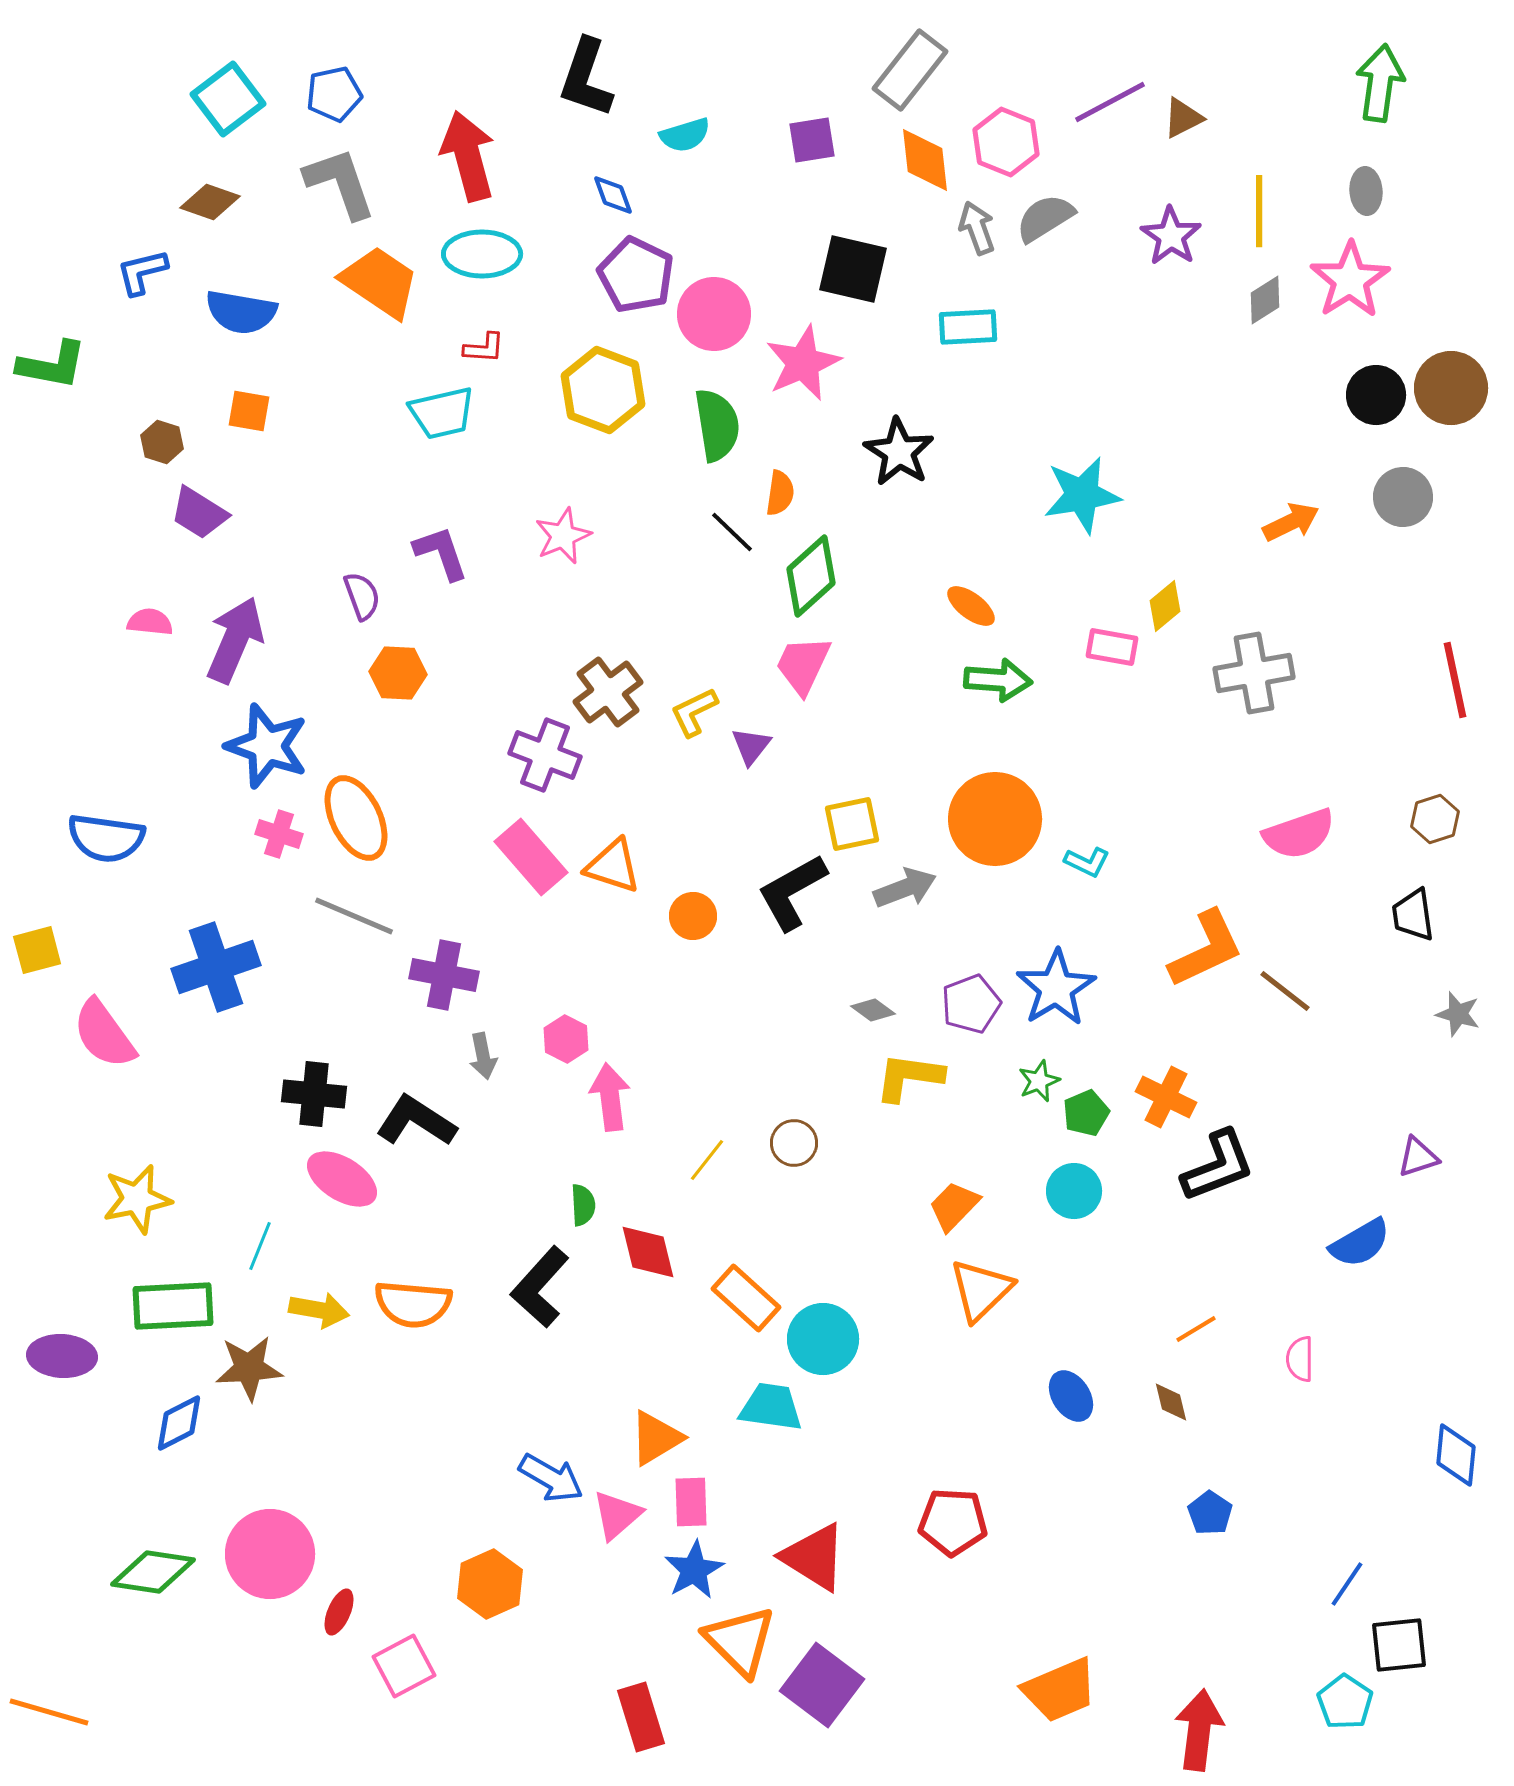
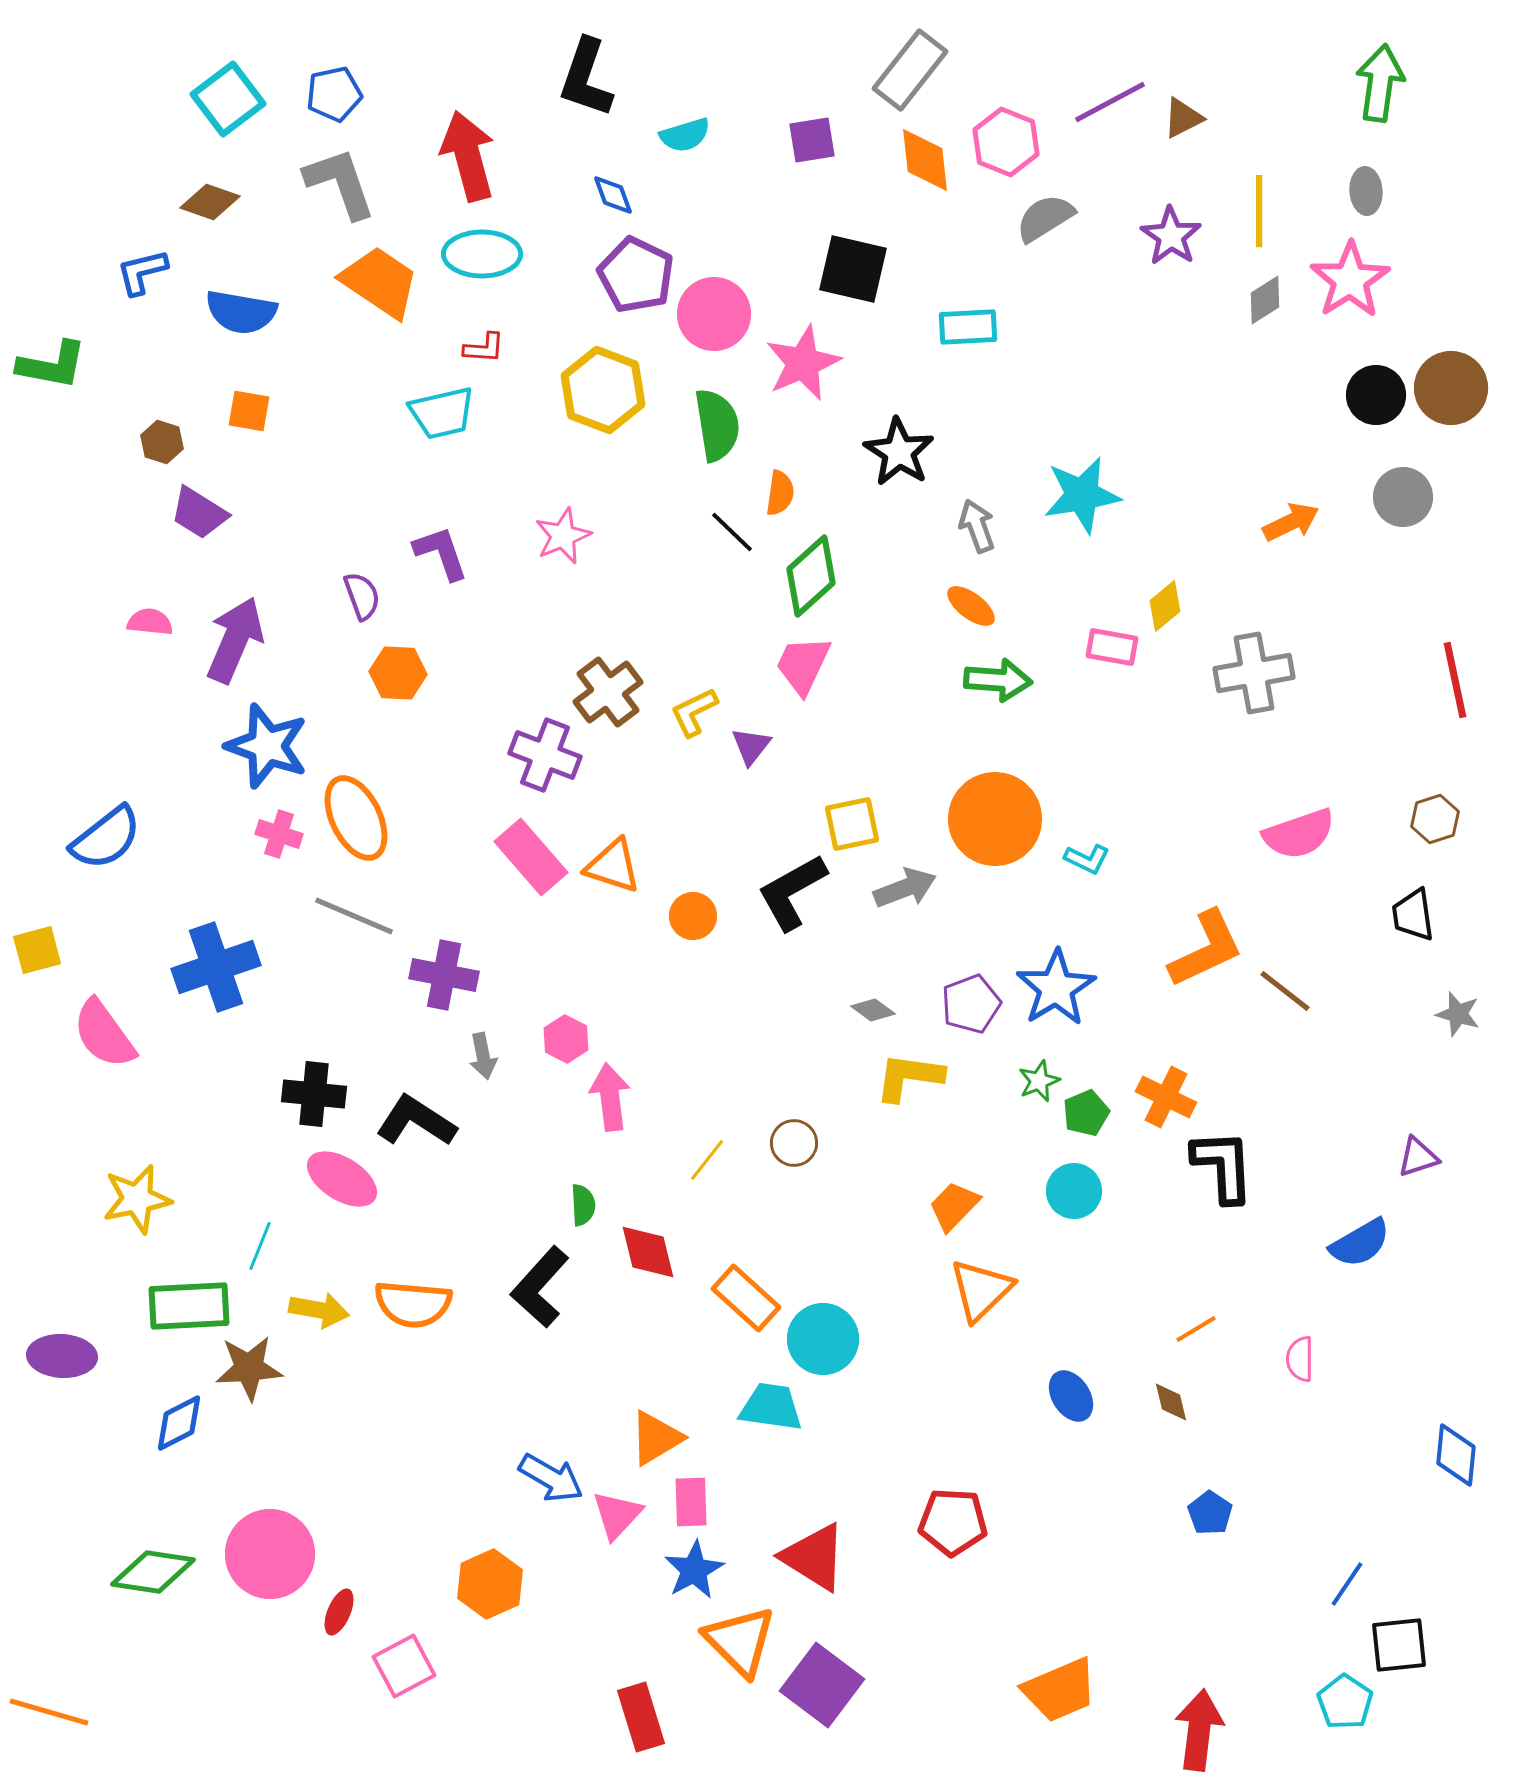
gray arrow at (977, 228): moved 298 px down
blue semicircle at (106, 838): rotated 46 degrees counterclockwise
cyan L-shape at (1087, 862): moved 3 px up
black L-shape at (1218, 1166): moved 5 px right; rotated 72 degrees counterclockwise
green rectangle at (173, 1306): moved 16 px right
pink triangle at (617, 1515): rotated 6 degrees counterclockwise
